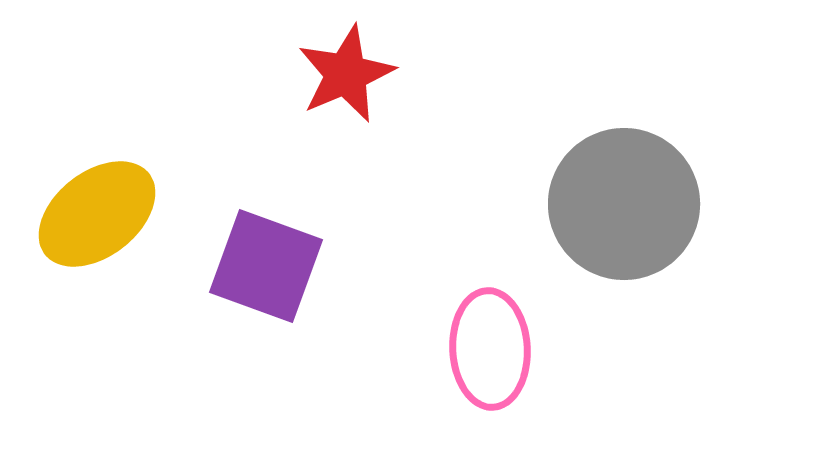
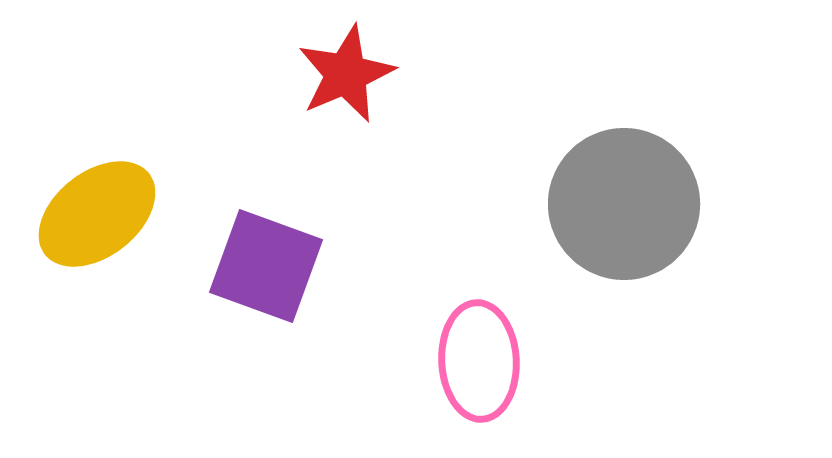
pink ellipse: moved 11 px left, 12 px down
